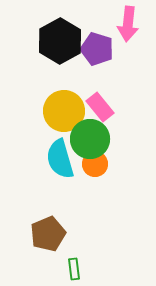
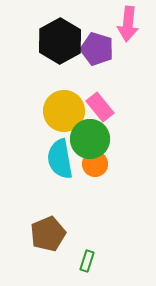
cyan semicircle: rotated 6 degrees clockwise
green rectangle: moved 13 px right, 8 px up; rotated 25 degrees clockwise
